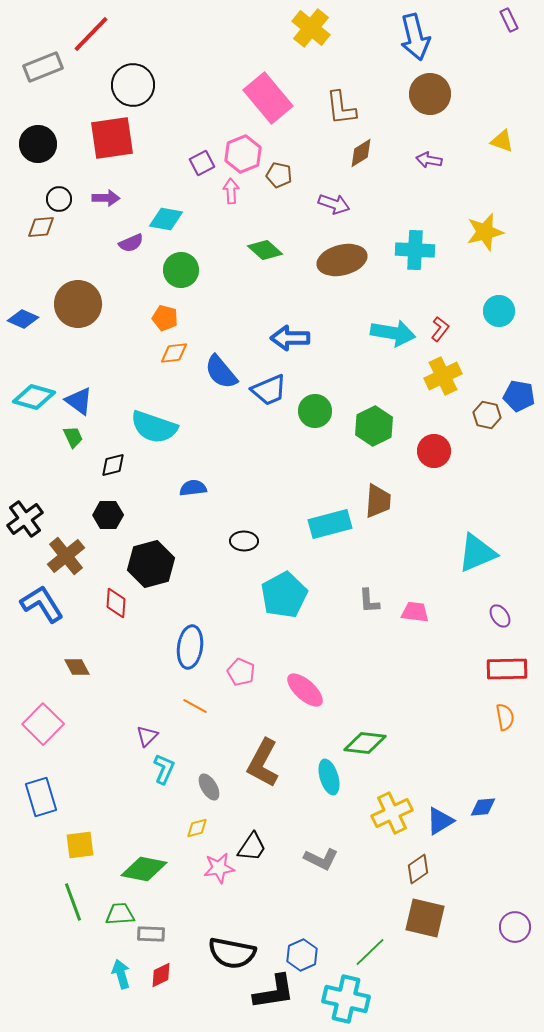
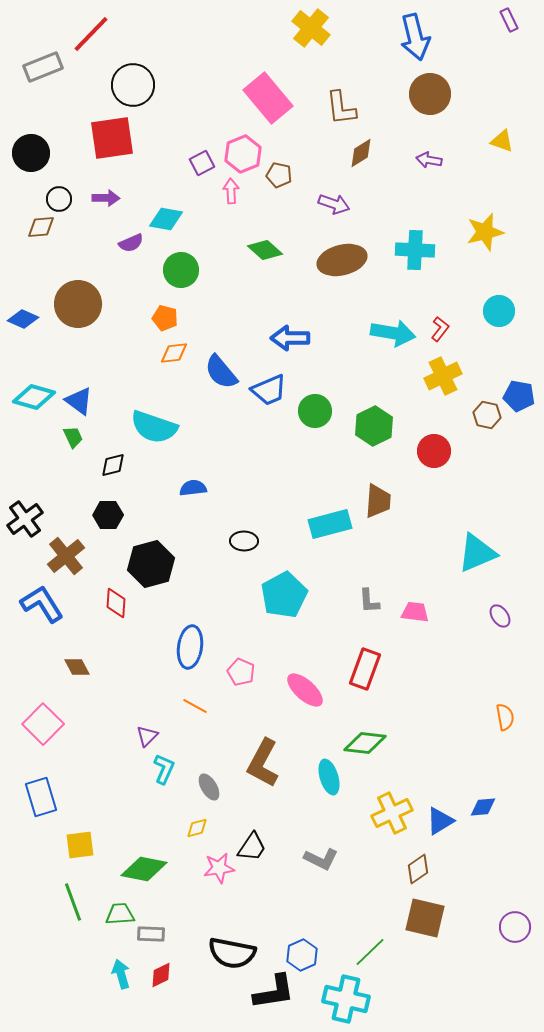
black circle at (38, 144): moved 7 px left, 9 px down
red rectangle at (507, 669): moved 142 px left; rotated 69 degrees counterclockwise
